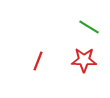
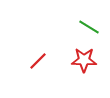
red line: rotated 24 degrees clockwise
